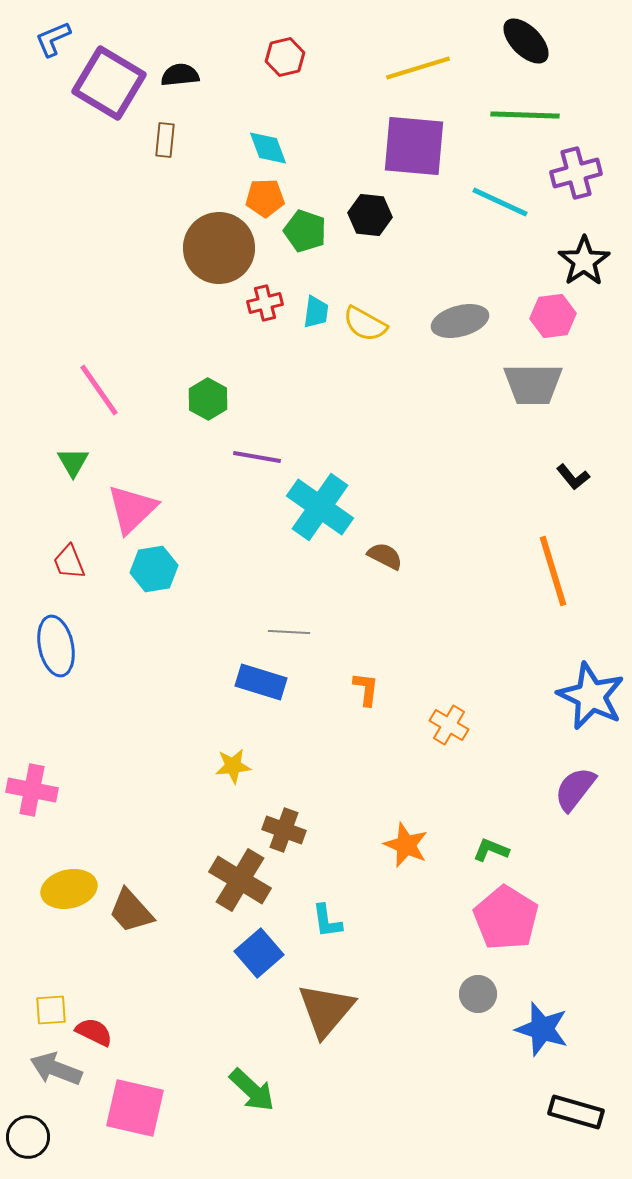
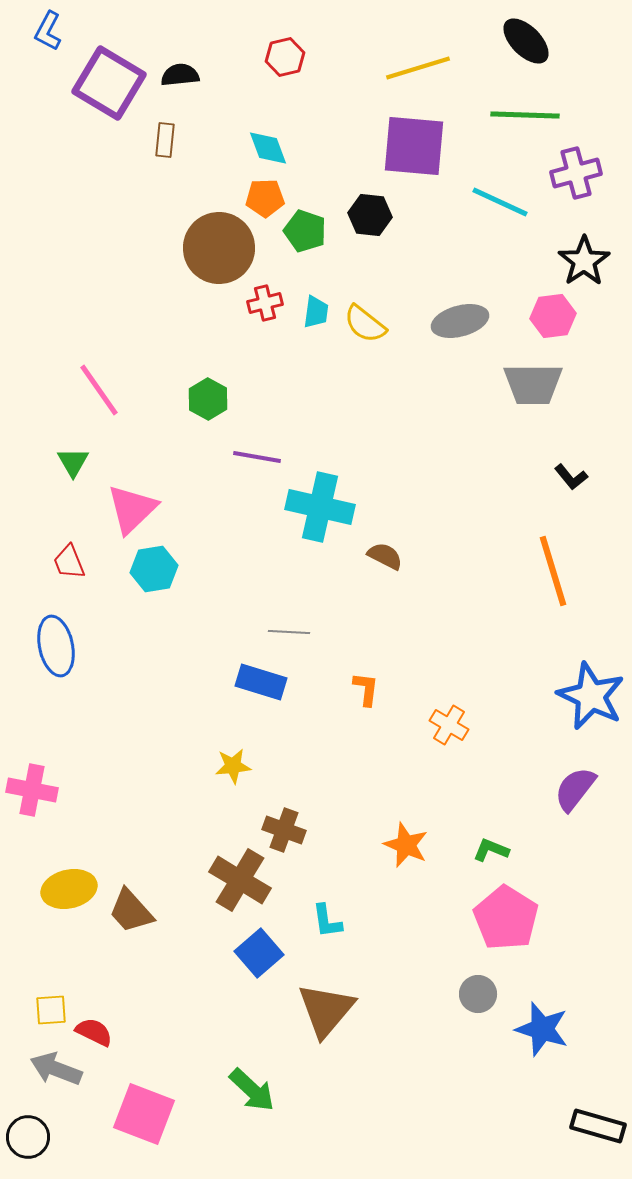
blue L-shape at (53, 39): moved 5 px left, 8 px up; rotated 39 degrees counterclockwise
yellow semicircle at (365, 324): rotated 9 degrees clockwise
black L-shape at (573, 477): moved 2 px left
cyan cross at (320, 507): rotated 22 degrees counterclockwise
pink square at (135, 1108): moved 9 px right, 6 px down; rotated 8 degrees clockwise
black rectangle at (576, 1112): moved 22 px right, 14 px down
